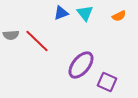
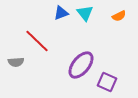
gray semicircle: moved 5 px right, 27 px down
